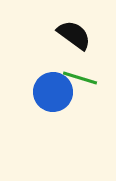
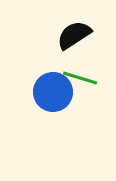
black semicircle: rotated 69 degrees counterclockwise
